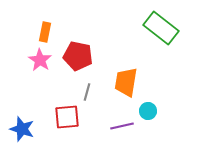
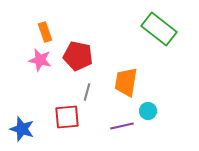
green rectangle: moved 2 px left, 1 px down
orange rectangle: rotated 30 degrees counterclockwise
pink star: rotated 20 degrees counterclockwise
